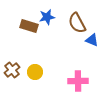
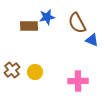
brown rectangle: rotated 18 degrees counterclockwise
